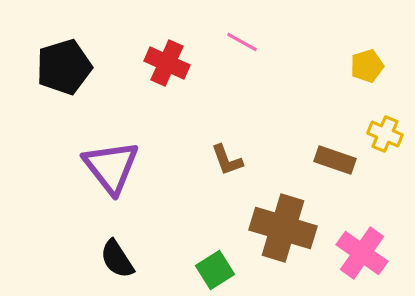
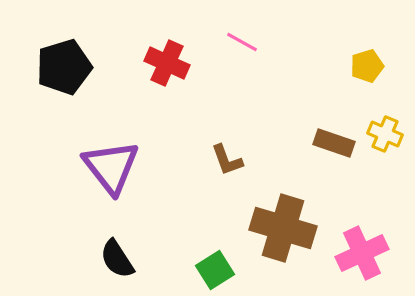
brown rectangle: moved 1 px left, 17 px up
pink cross: rotated 30 degrees clockwise
